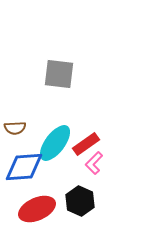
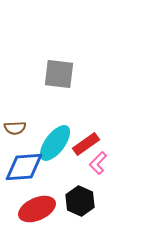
pink L-shape: moved 4 px right
